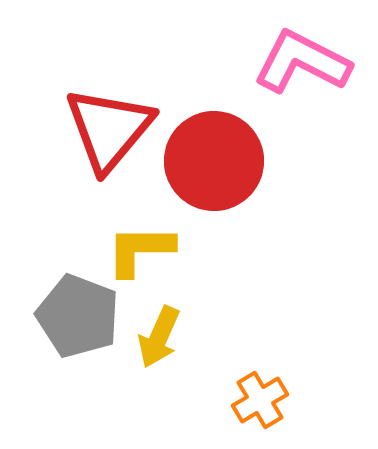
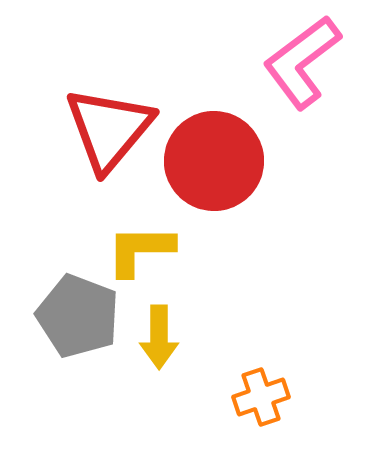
pink L-shape: rotated 64 degrees counterclockwise
yellow arrow: rotated 24 degrees counterclockwise
orange cross: moved 1 px right, 3 px up; rotated 12 degrees clockwise
